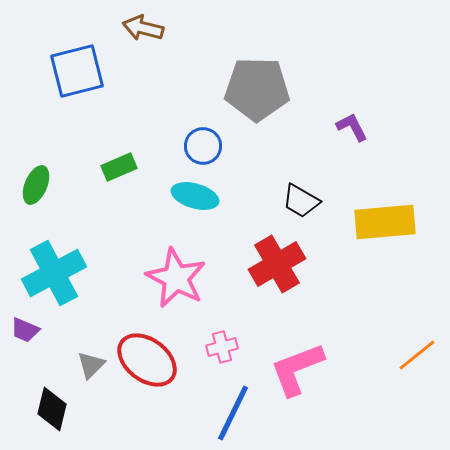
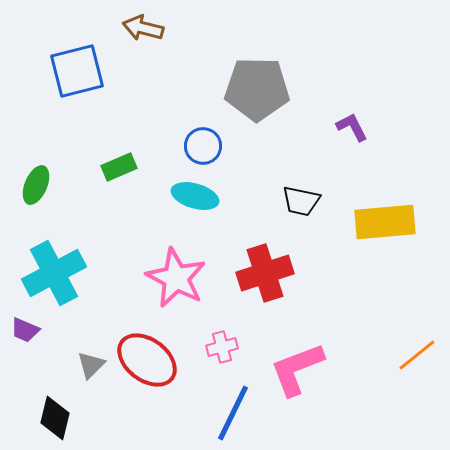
black trapezoid: rotated 18 degrees counterclockwise
red cross: moved 12 px left, 9 px down; rotated 12 degrees clockwise
black diamond: moved 3 px right, 9 px down
